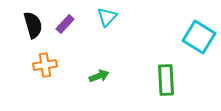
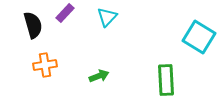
purple rectangle: moved 11 px up
